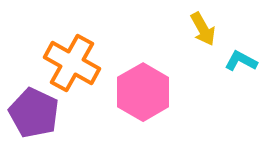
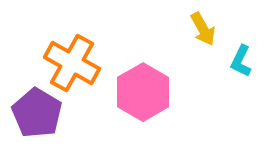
cyan L-shape: rotated 92 degrees counterclockwise
purple pentagon: moved 3 px right; rotated 6 degrees clockwise
